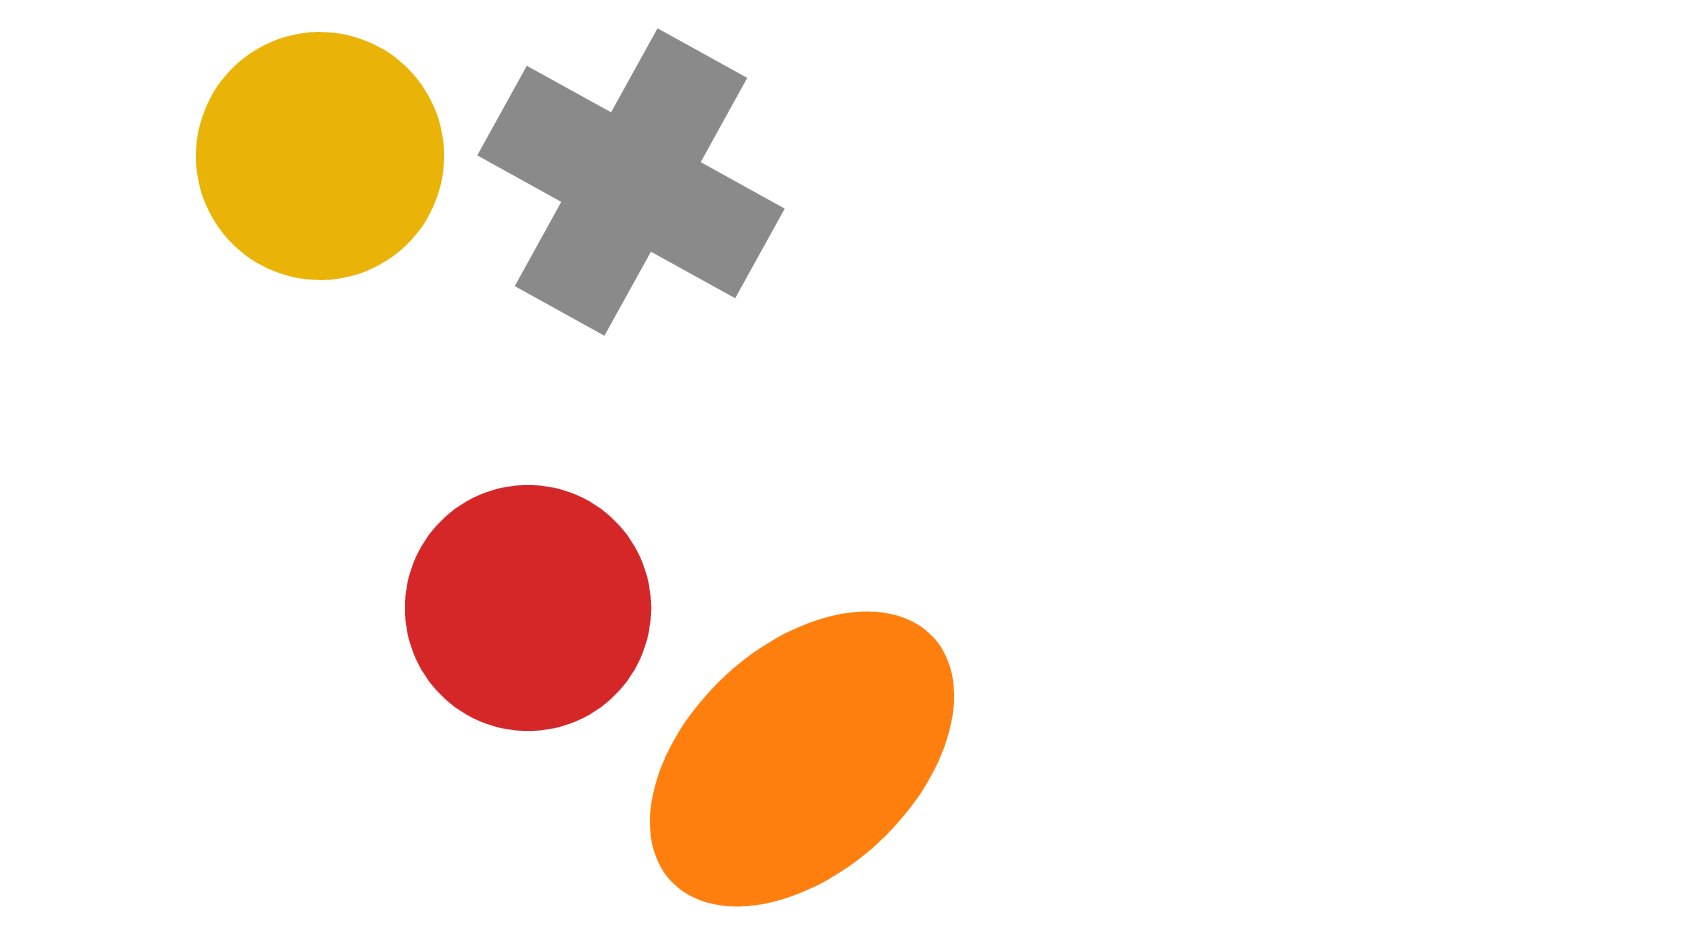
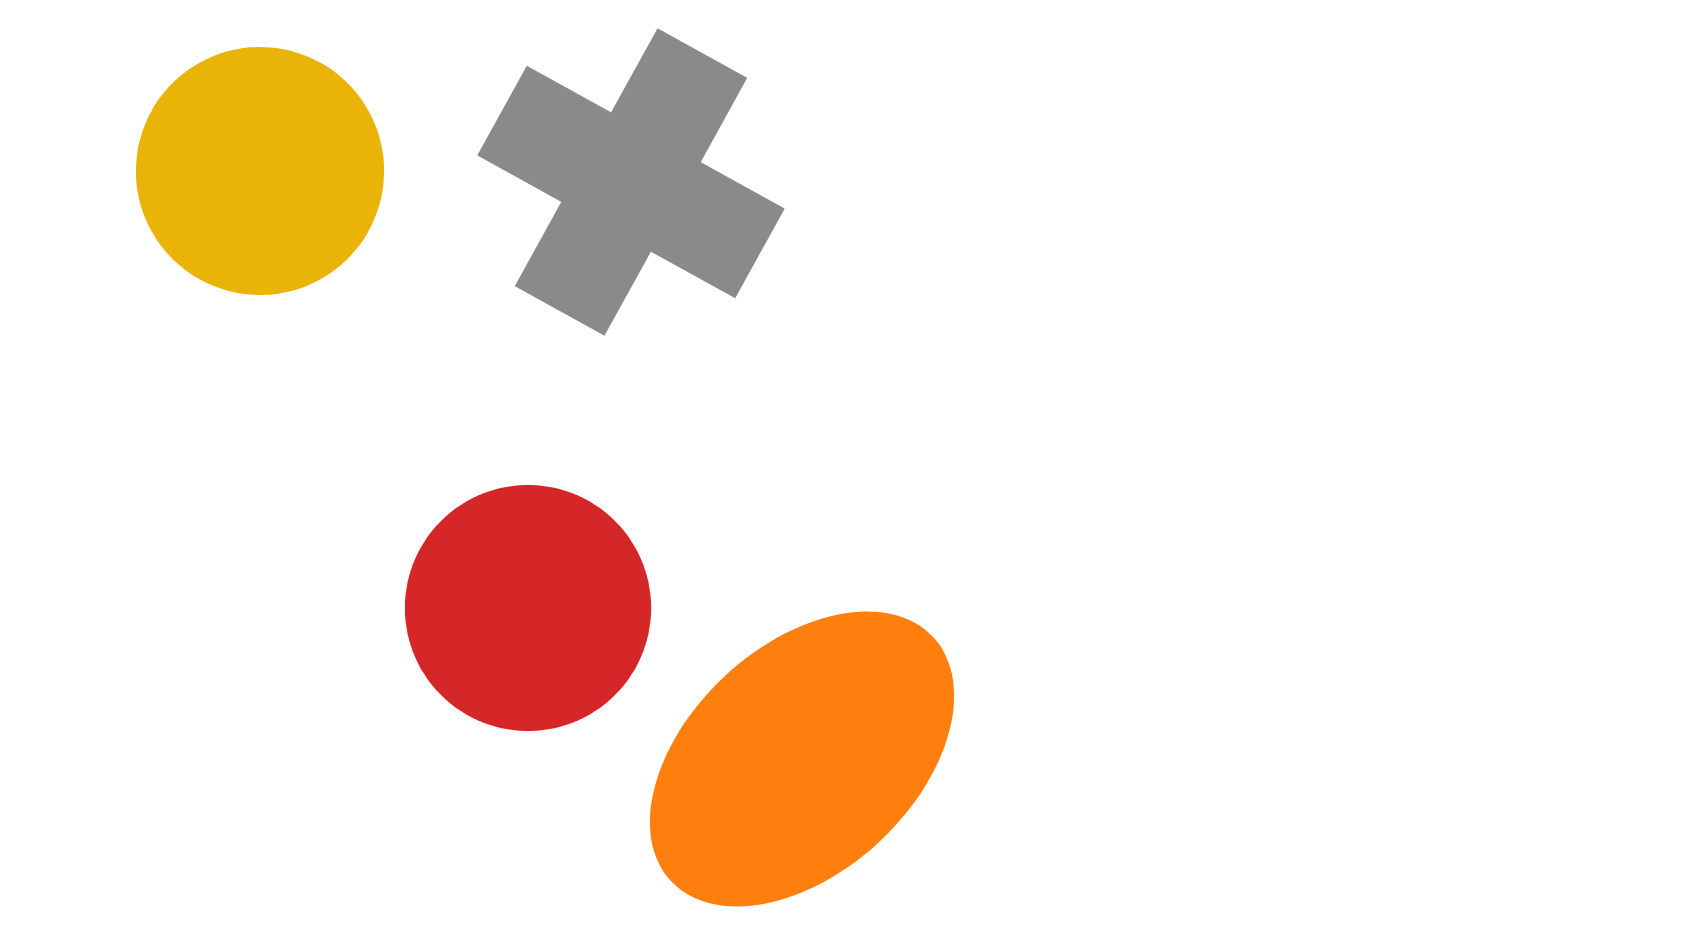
yellow circle: moved 60 px left, 15 px down
